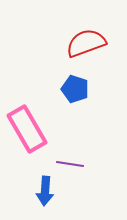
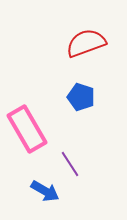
blue pentagon: moved 6 px right, 8 px down
purple line: rotated 48 degrees clockwise
blue arrow: rotated 64 degrees counterclockwise
